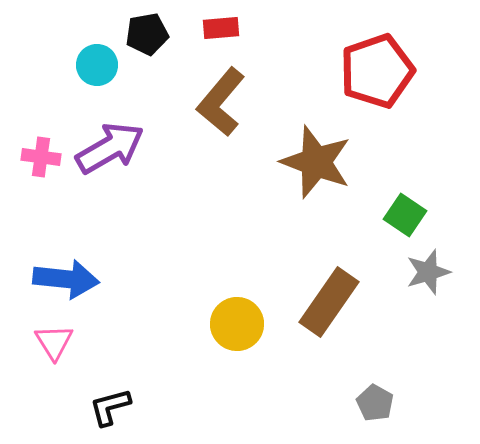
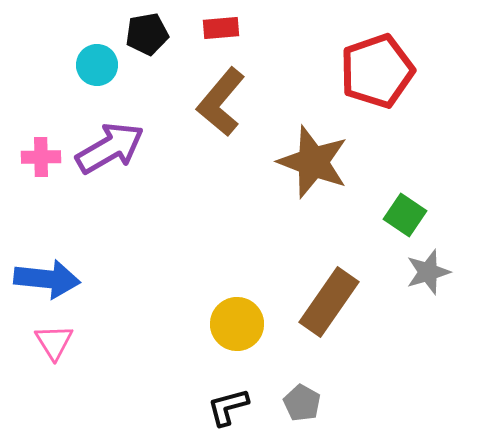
pink cross: rotated 9 degrees counterclockwise
brown star: moved 3 px left
blue arrow: moved 19 px left
gray pentagon: moved 73 px left
black L-shape: moved 118 px right
